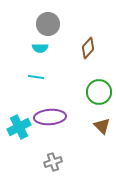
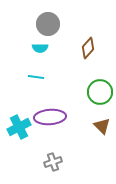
green circle: moved 1 px right
